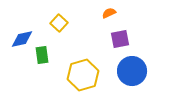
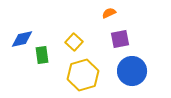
yellow square: moved 15 px right, 19 px down
